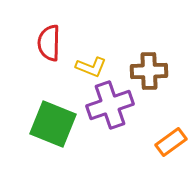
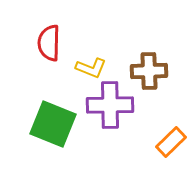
yellow L-shape: moved 1 px down
purple cross: rotated 18 degrees clockwise
orange rectangle: rotated 8 degrees counterclockwise
